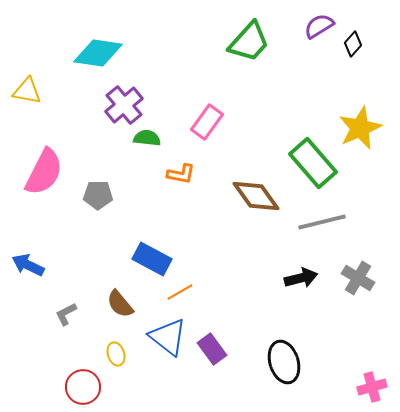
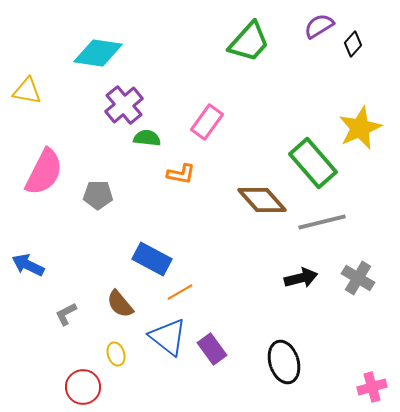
brown diamond: moved 6 px right, 4 px down; rotated 6 degrees counterclockwise
